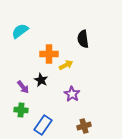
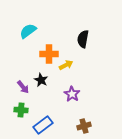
cyan semicircle: moved 8 px right
black semicircle: rotated 18 degrees clockwise
blue rectangle: rotated 18 degrees clockwise
